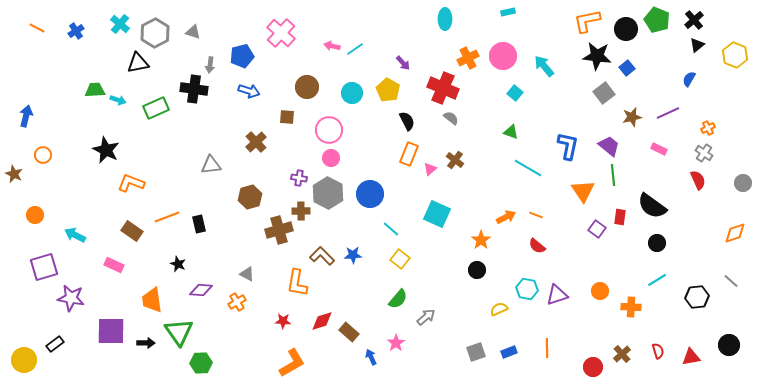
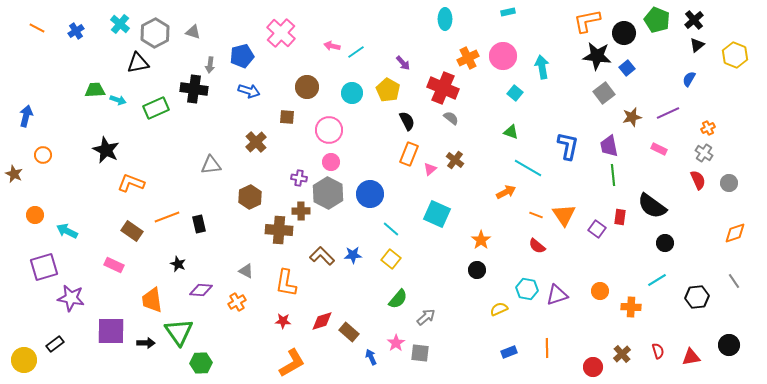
black circle at (626, 29): moved 2 px left, 4 px down
cyan line at (355, 49): moved 1 px right, 3 px down
cyan arrow at (544, 66): moved 2 px left, 1 px down; rotated 30 degrees clockwise
purple trapezoid at (609, 146): rotated 140 degrees counterclockwise
pink circle at (331, 158): moved 4 px down
gray circle at (743, 183): moved 14 px left
orange triangle at (583, 191): moved 19 px left, 24 px down
brown hexagon at (250, 197): rotated 10 degrees counterclockwise
orange arrow at (506, 217): moved 25 px up
brown cross at (279, 230): rotated 20 degrees clockwise
cyan arrow at (75, 235): moved 8 px left, 4 px up
black circle at (657, 243): moved 8 px right
yellow square at (400, 259): moved 9 px left
gray triangle at (247, 274): moved 1 px left, 3 px up
gray line at (731, 281): moved 3 px right; rotated 14 degrees clockwise
orange L-shape at (297, 283): moved 11 px left
gray square at (476, 352): moved 56 px left, 1 px down; rotated 24 degrees clockwise
